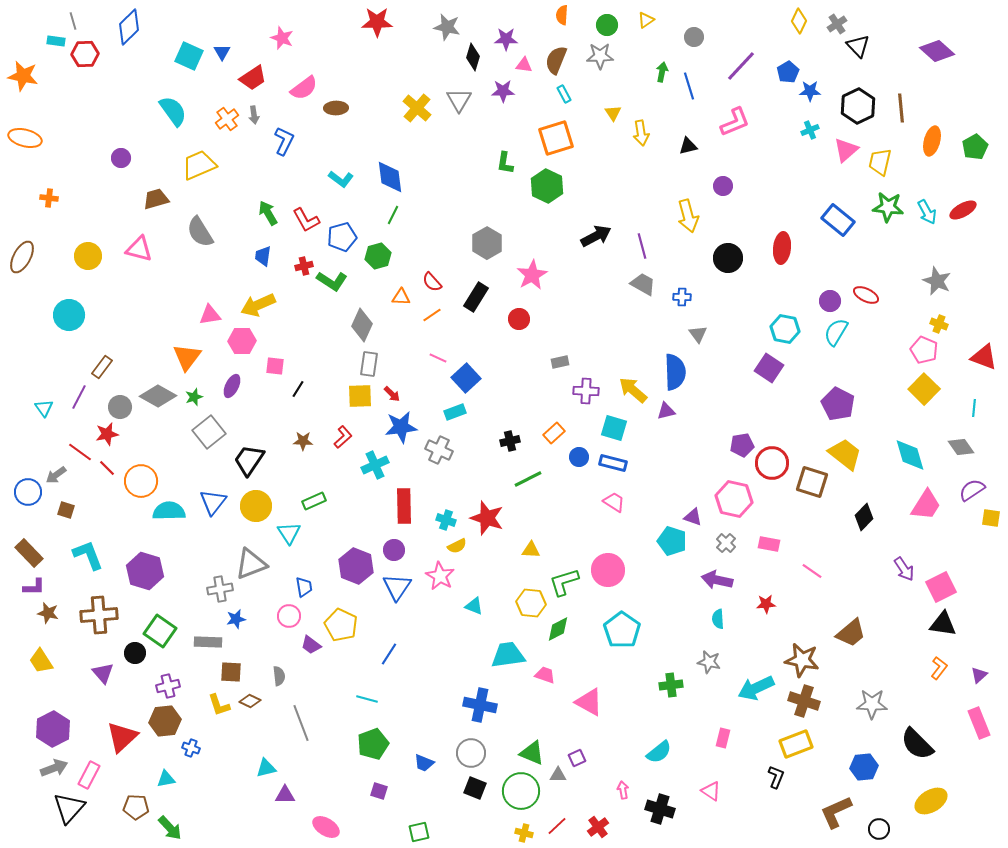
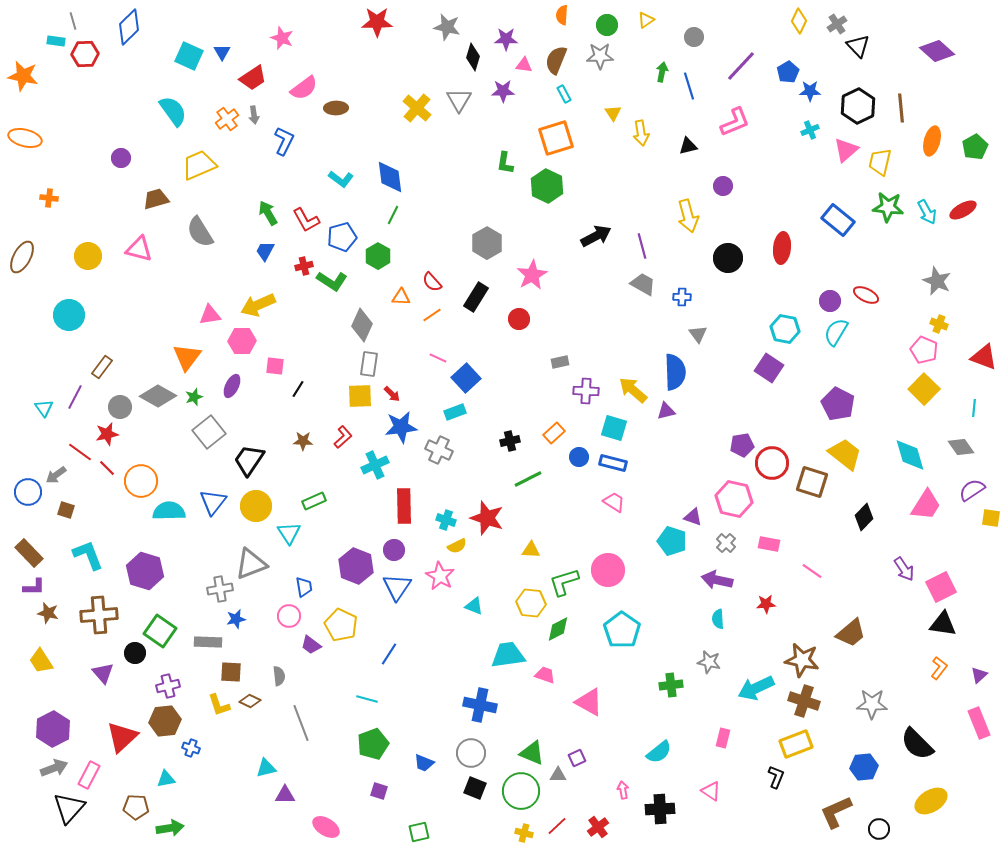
blue trapezoid at (263, 256): moved 2 px right, 5 px up; rotated 20 degrees clockwise
green hexagon at (378, 256): rotated 15 degrees counterclockwise
purple line at (79, 397): moved 4 px left
black cross at (660, 809): rotated 20 degrees counterclockwise
green arrow at (170, 828): rotated 56 degrees counterclockwise
